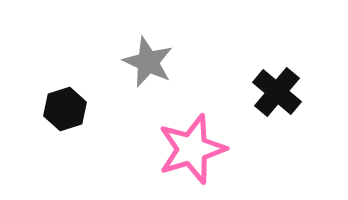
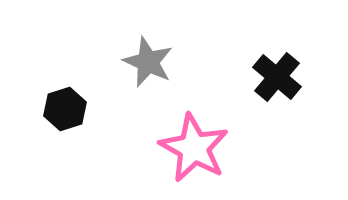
black cross: moved 15 px up
pink star: moved 2 px right, 1 px up; rotated 26 degrees counterclockwise
